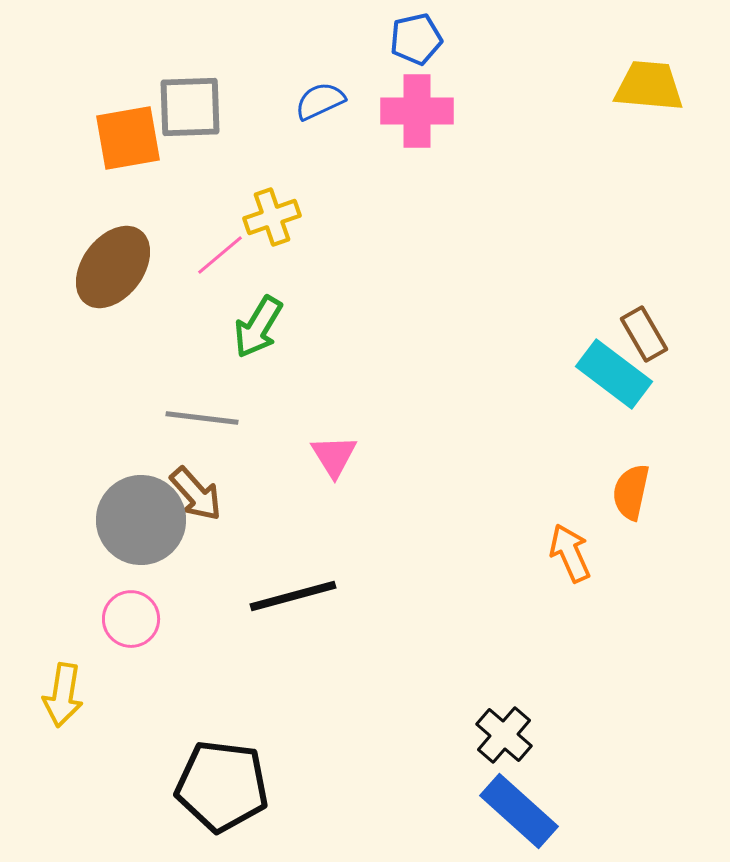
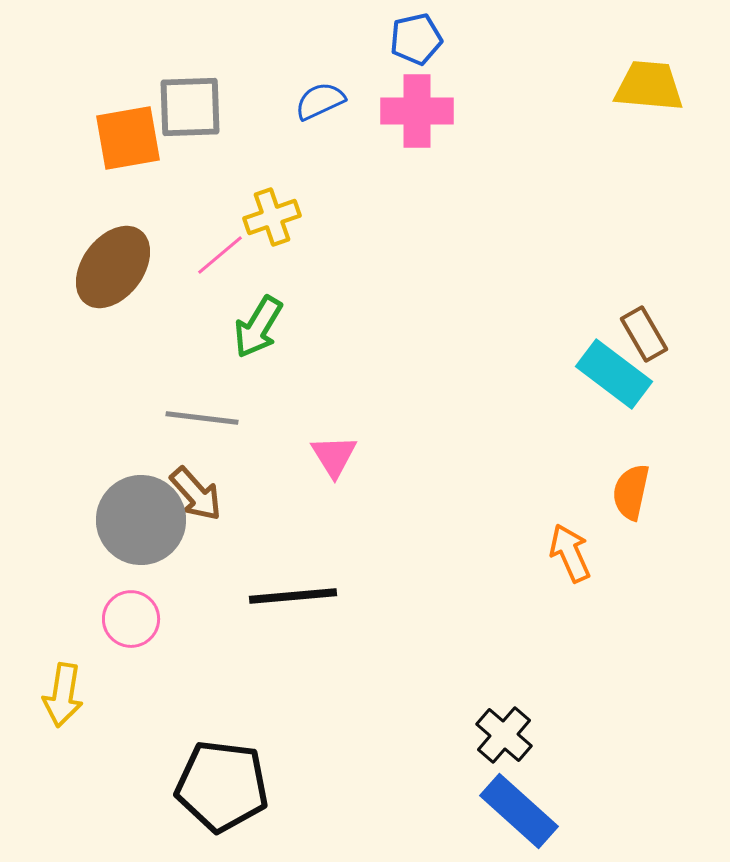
black line: rotated 10 degrees clockwise
